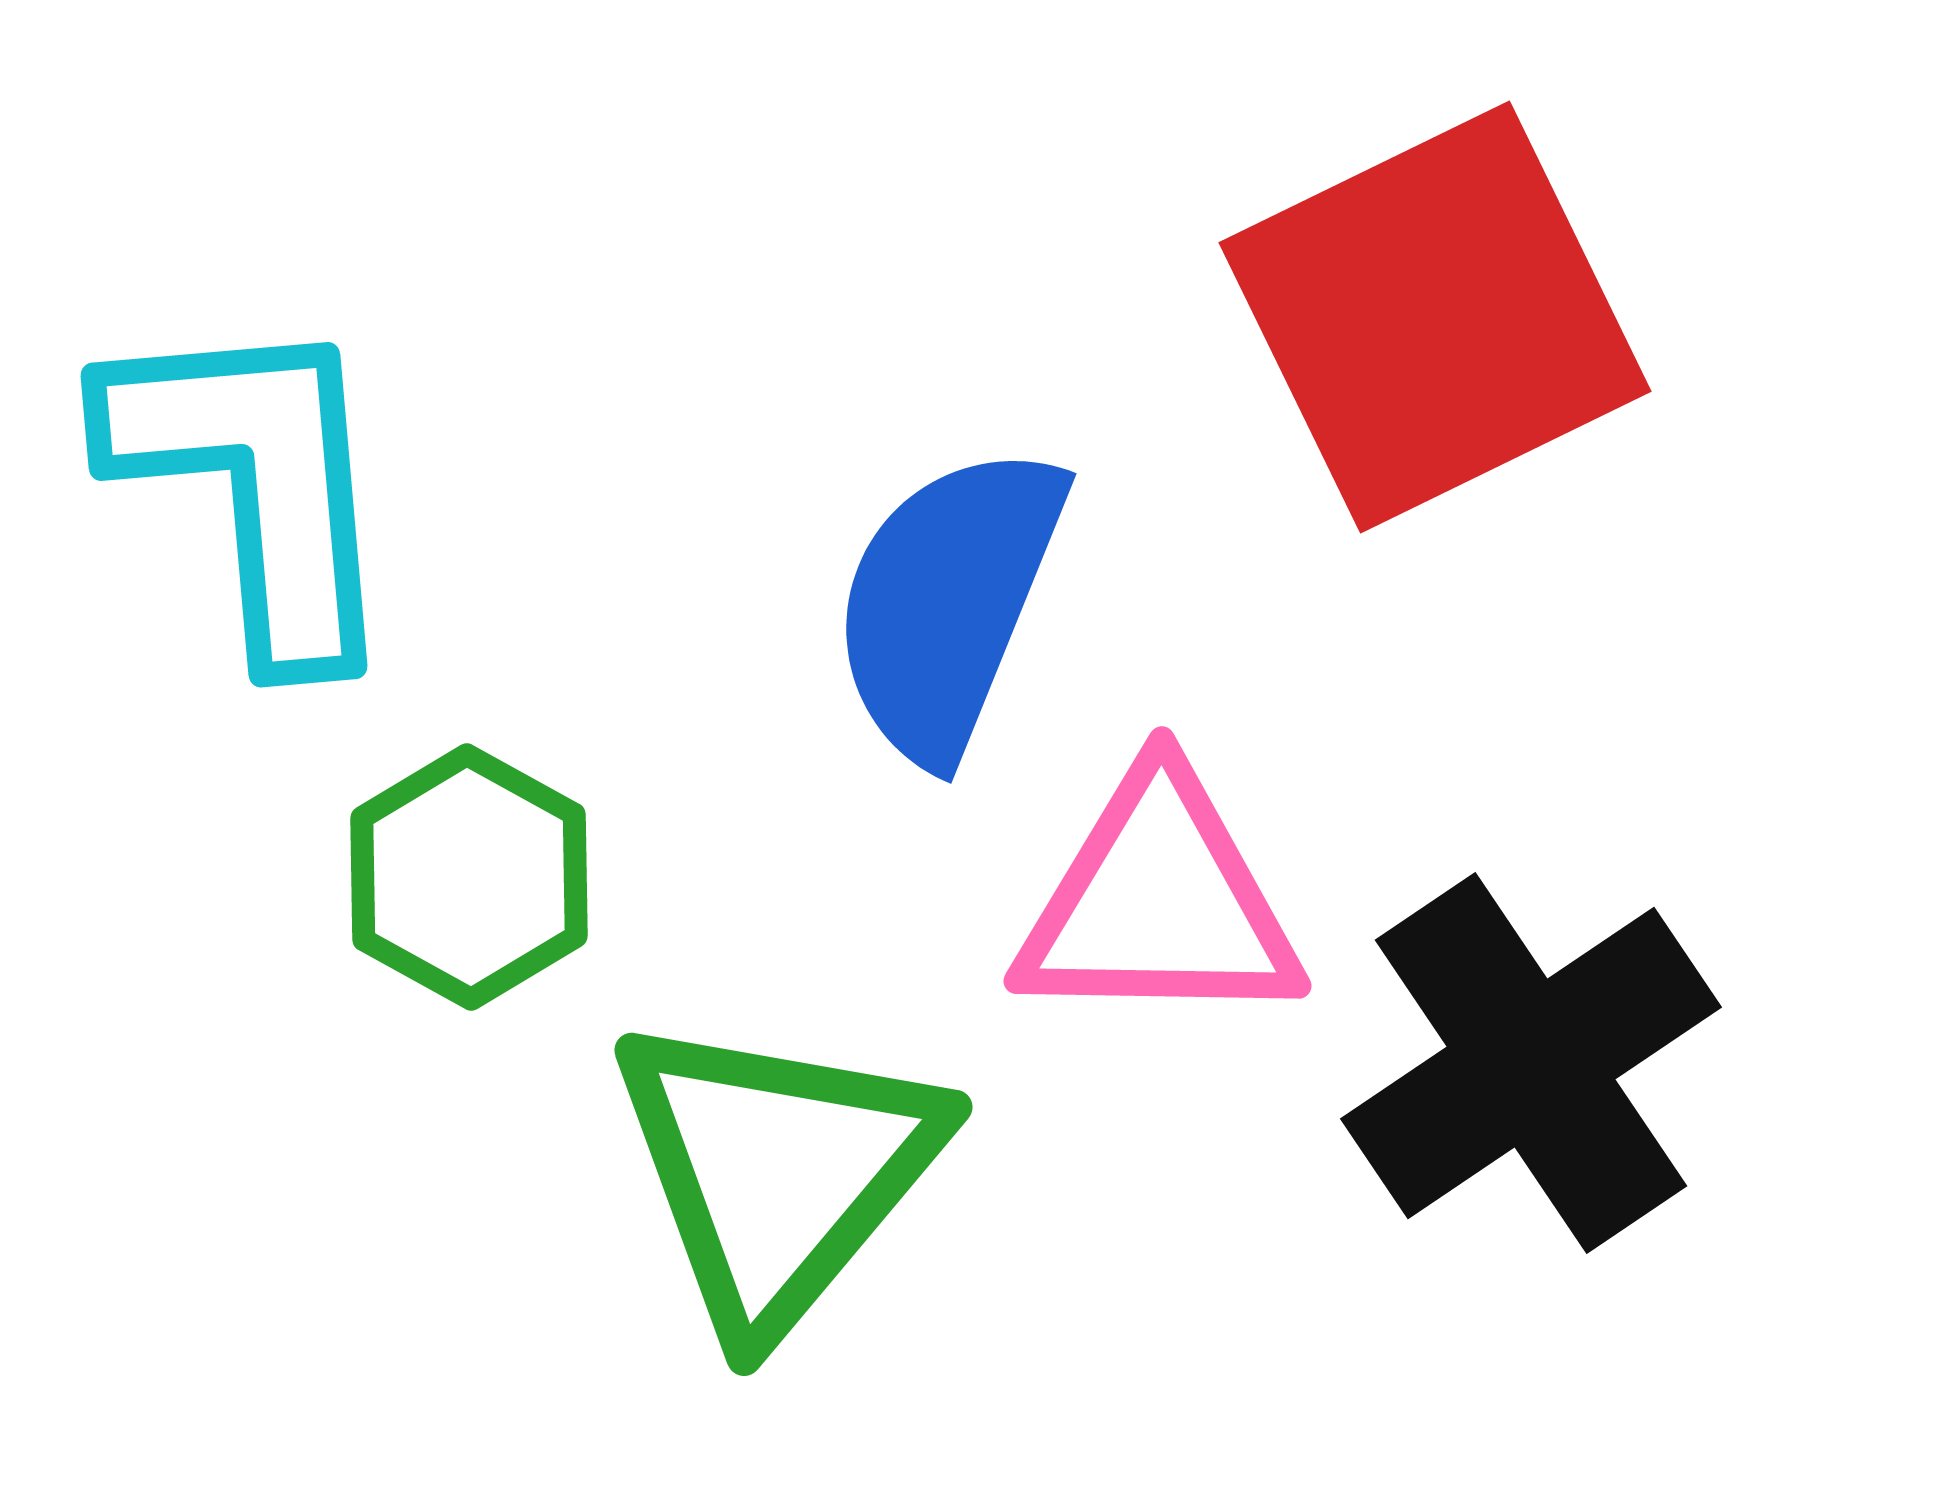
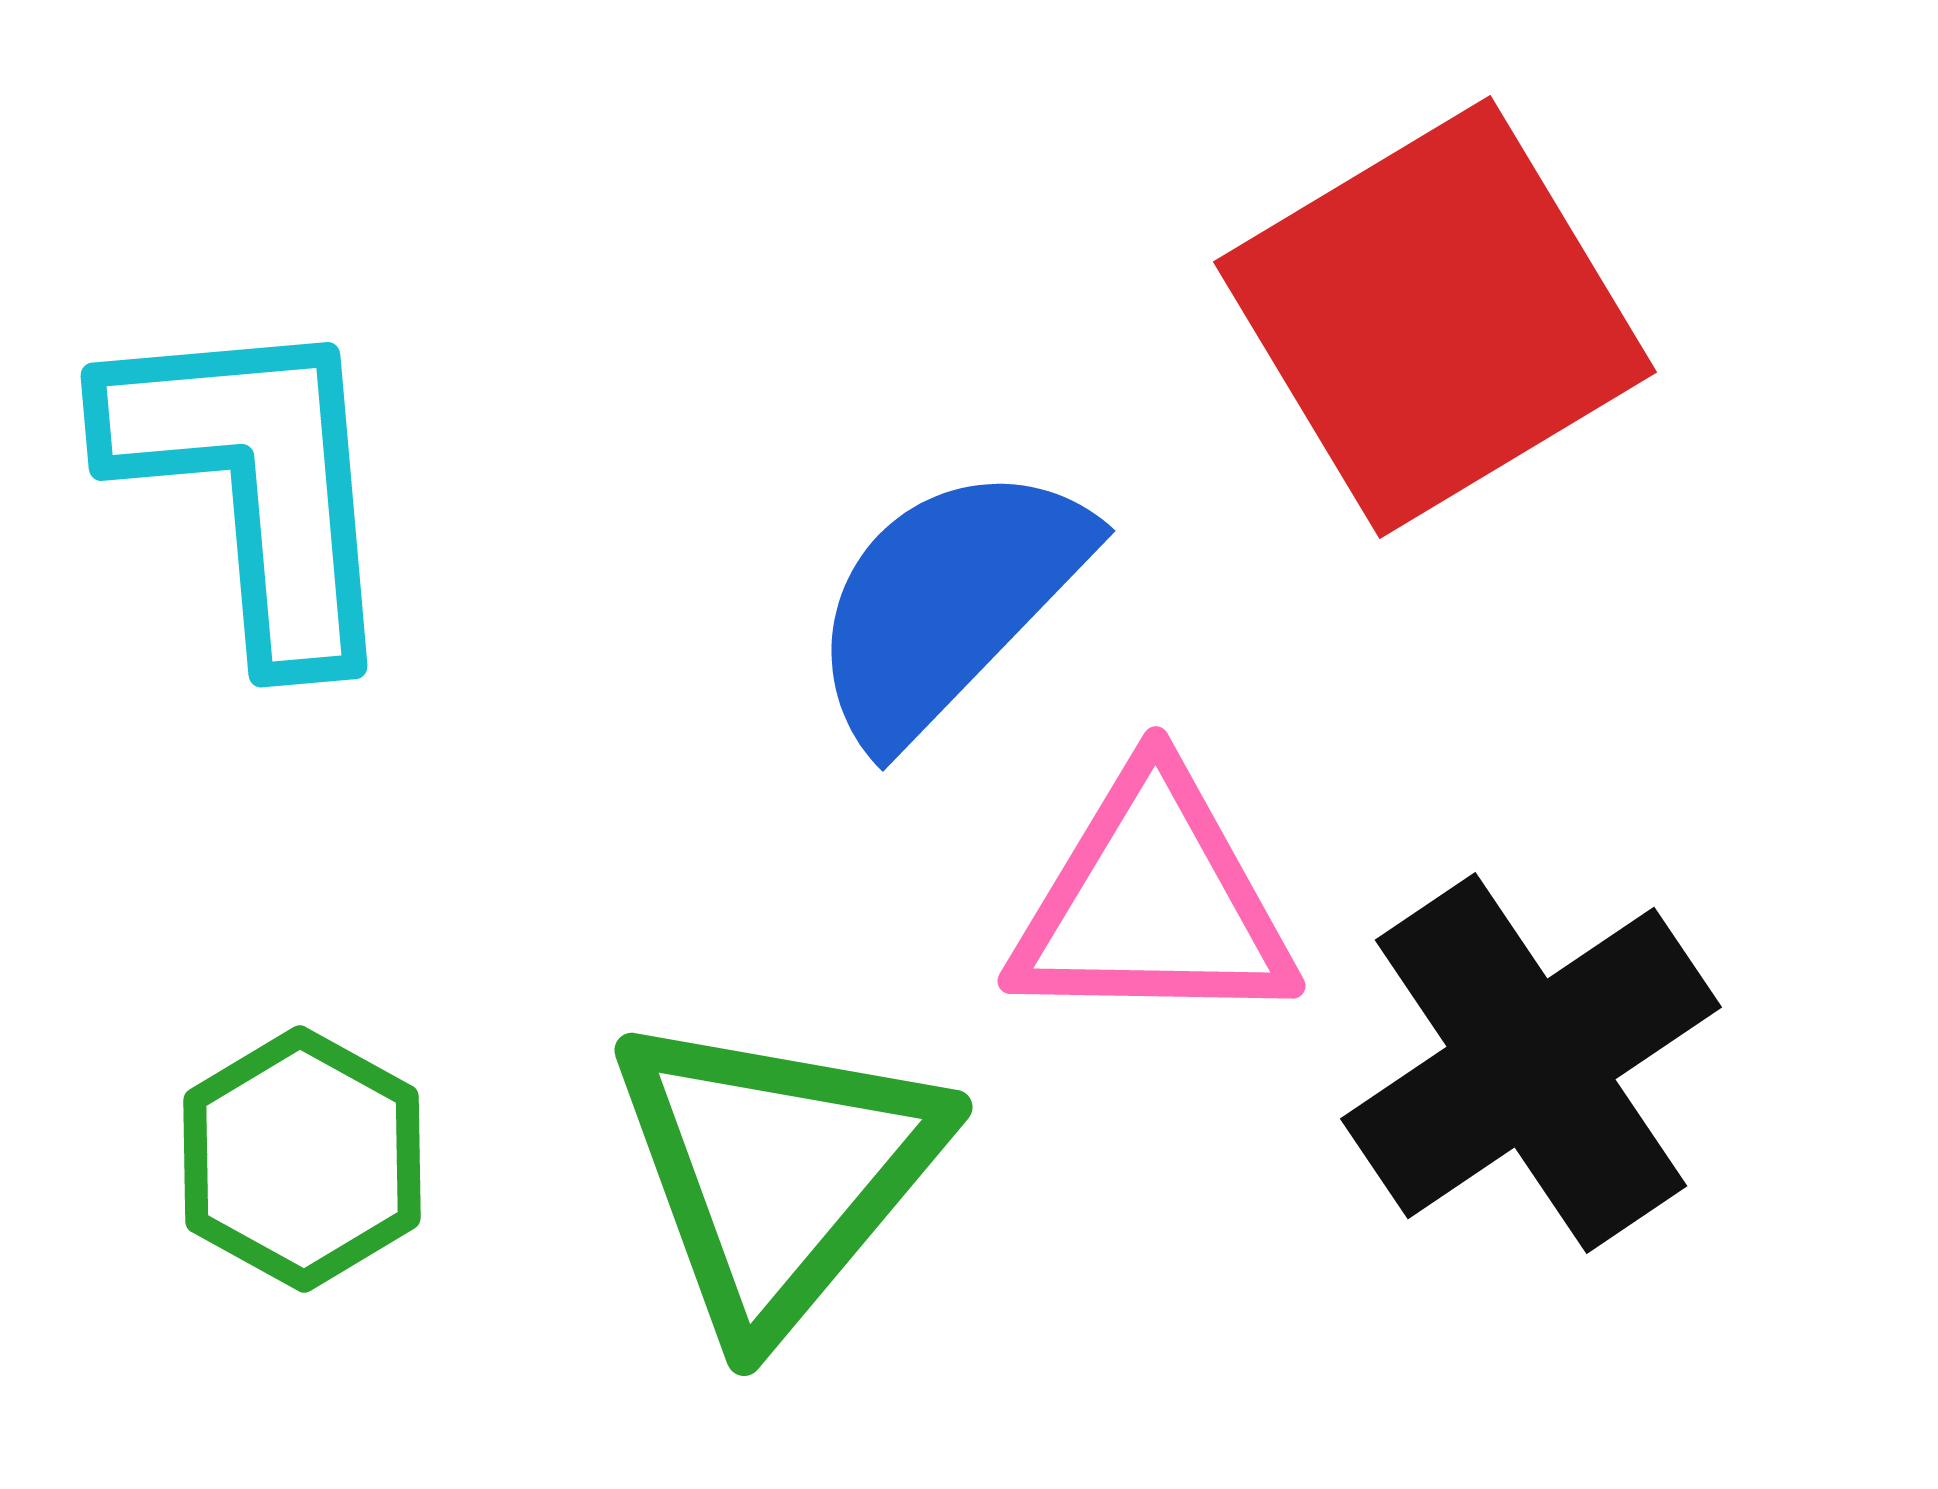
red square: rotated 5 degrees counterclockwise
blue semicircle: rotated 22 degrees clockwise
green hexagon: moved 167 px left, 282 px down
pink triangle: moved 6 px left
